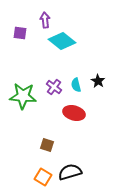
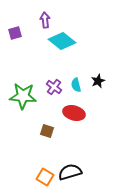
purple square: moved 5 px left; rotated 24 degrees counterclockwise
black star: rotated 16 degrees clockwise
brown square: moved 14 px up
orange square: moved 2 px right
